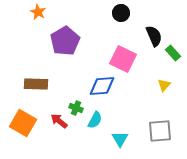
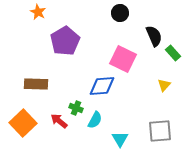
black circle: moved 1 px left
orange square: rotated 16 degrees clockwise
